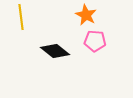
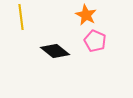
pink pentagon: rotated 20 degrees clockwise
